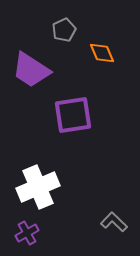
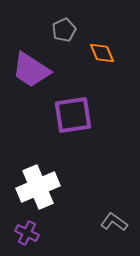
gray L-shape: rotated 8 degrees counterclockwise
purple cross: rotated 35 degrees counterclockwise
